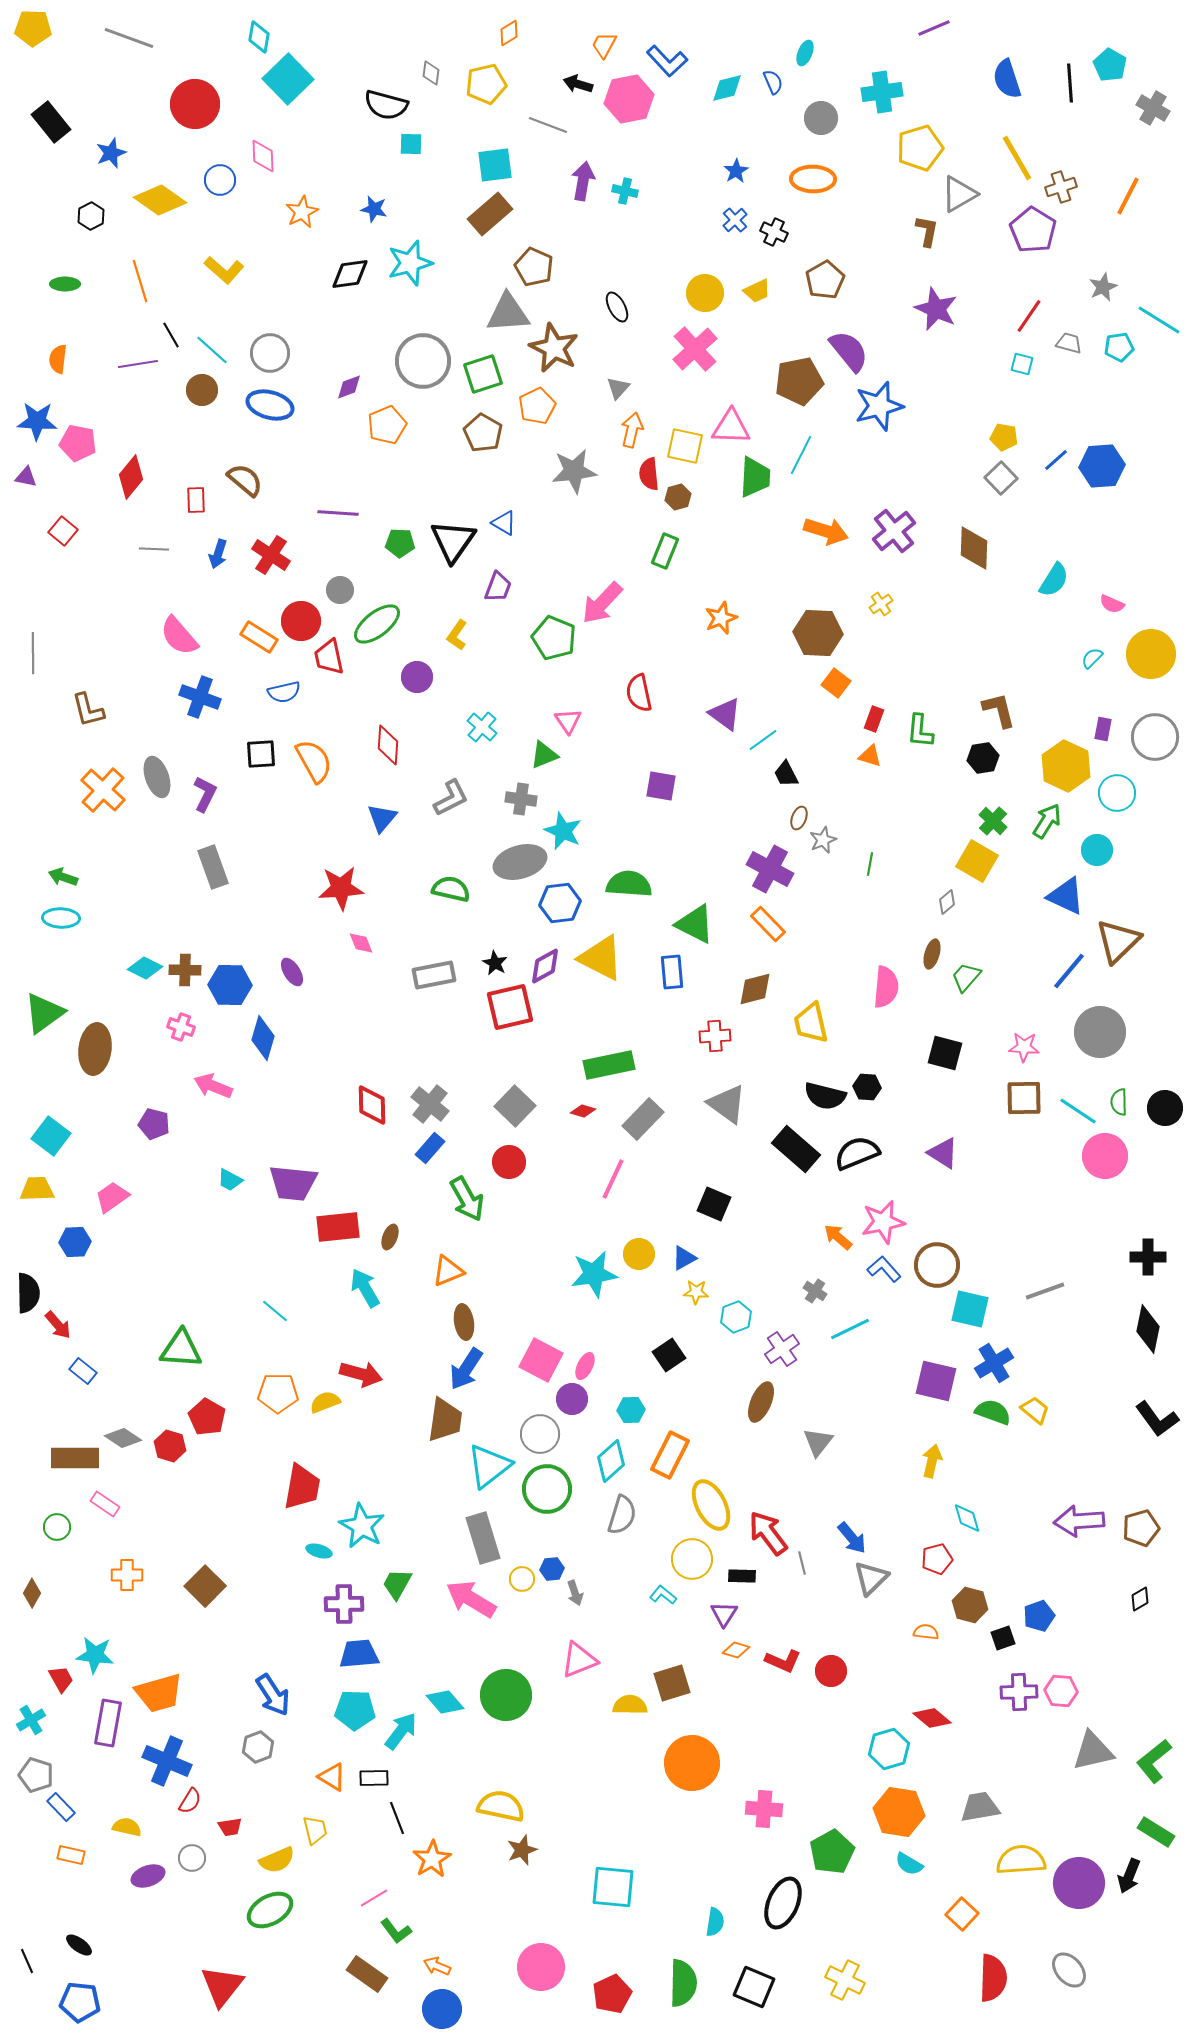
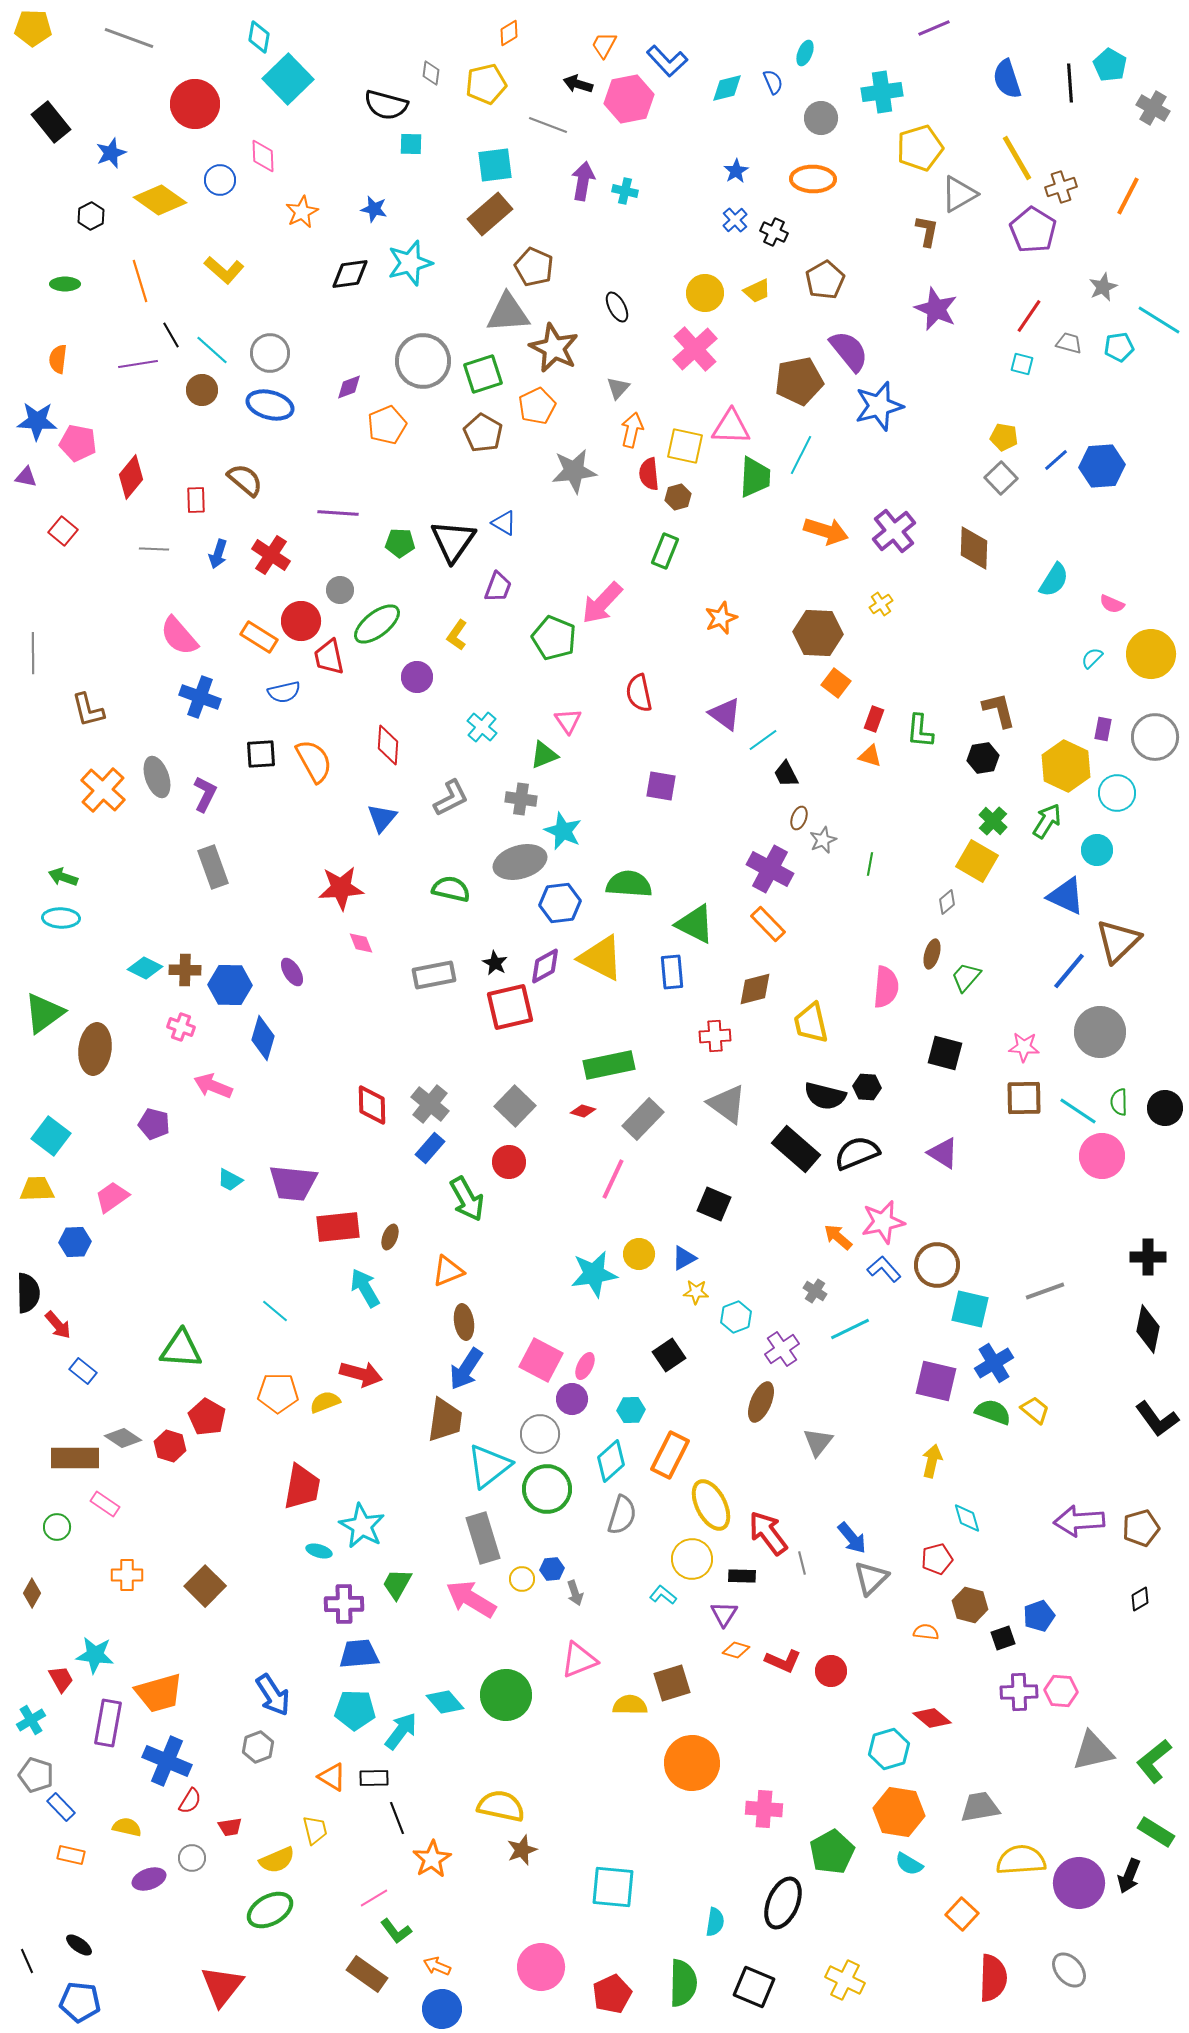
pink circle at (1105, 1156): moved 3 px left
purple ellipse at (148, 1876): moved 1 px right, 3 px down
